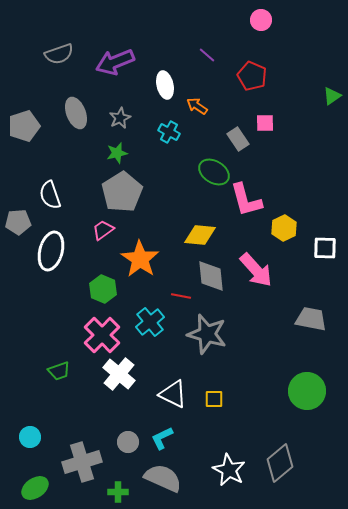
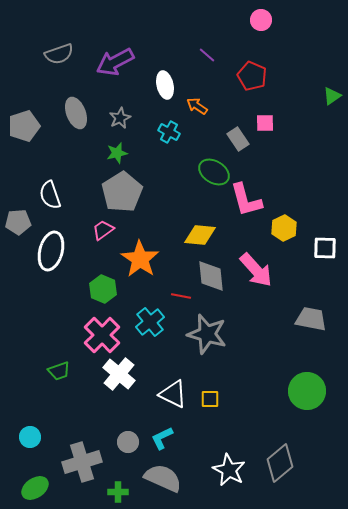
purple arrow at (115, 62): rotated 6 degrees counterclockwise
yellow square at (214, 399): moved 4 px left
